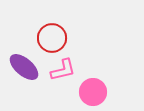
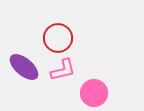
red circle: moved 6 px right
pink circle: moved 1 px right, 1 px down
